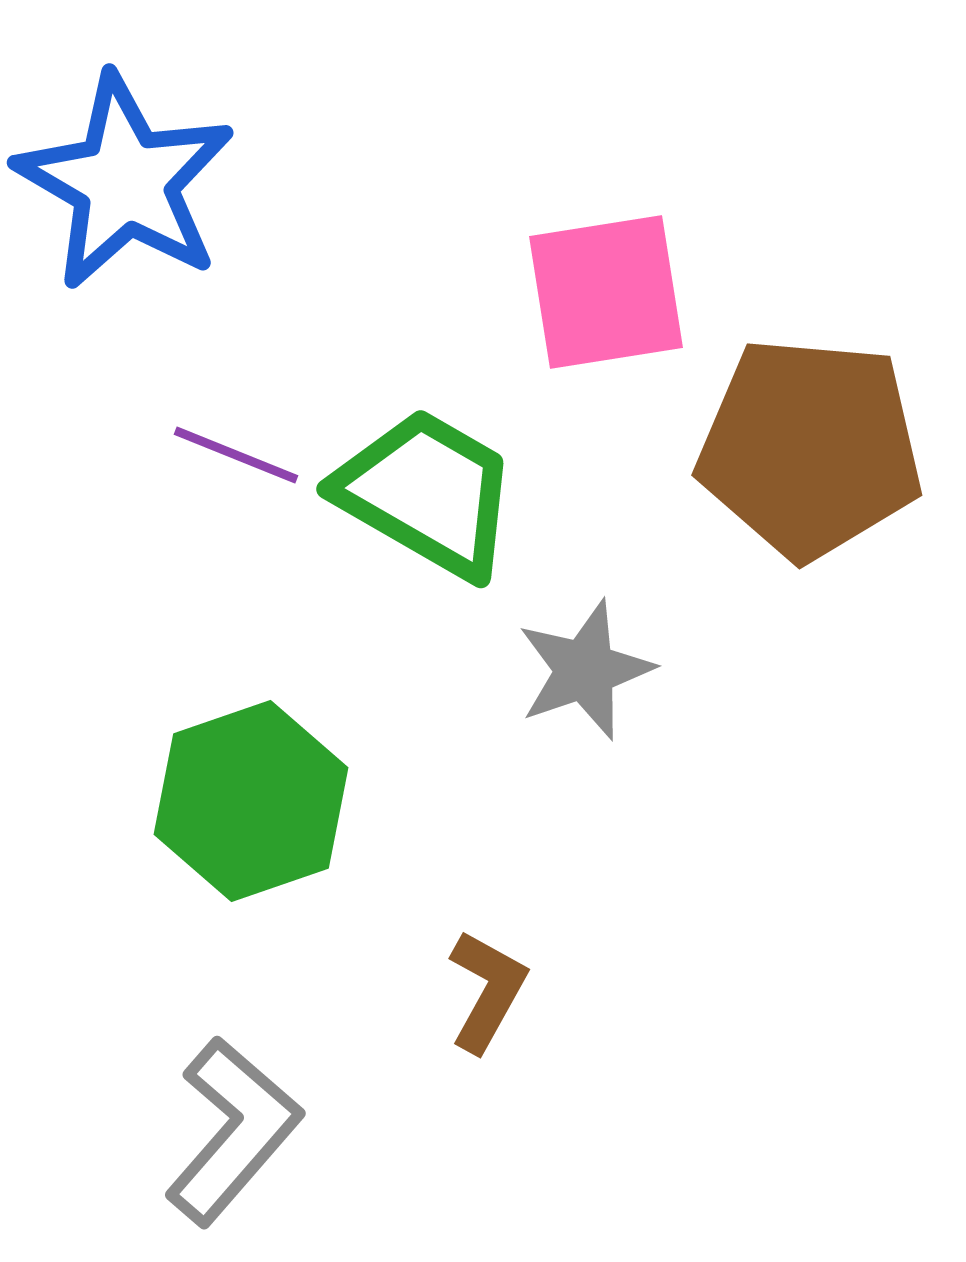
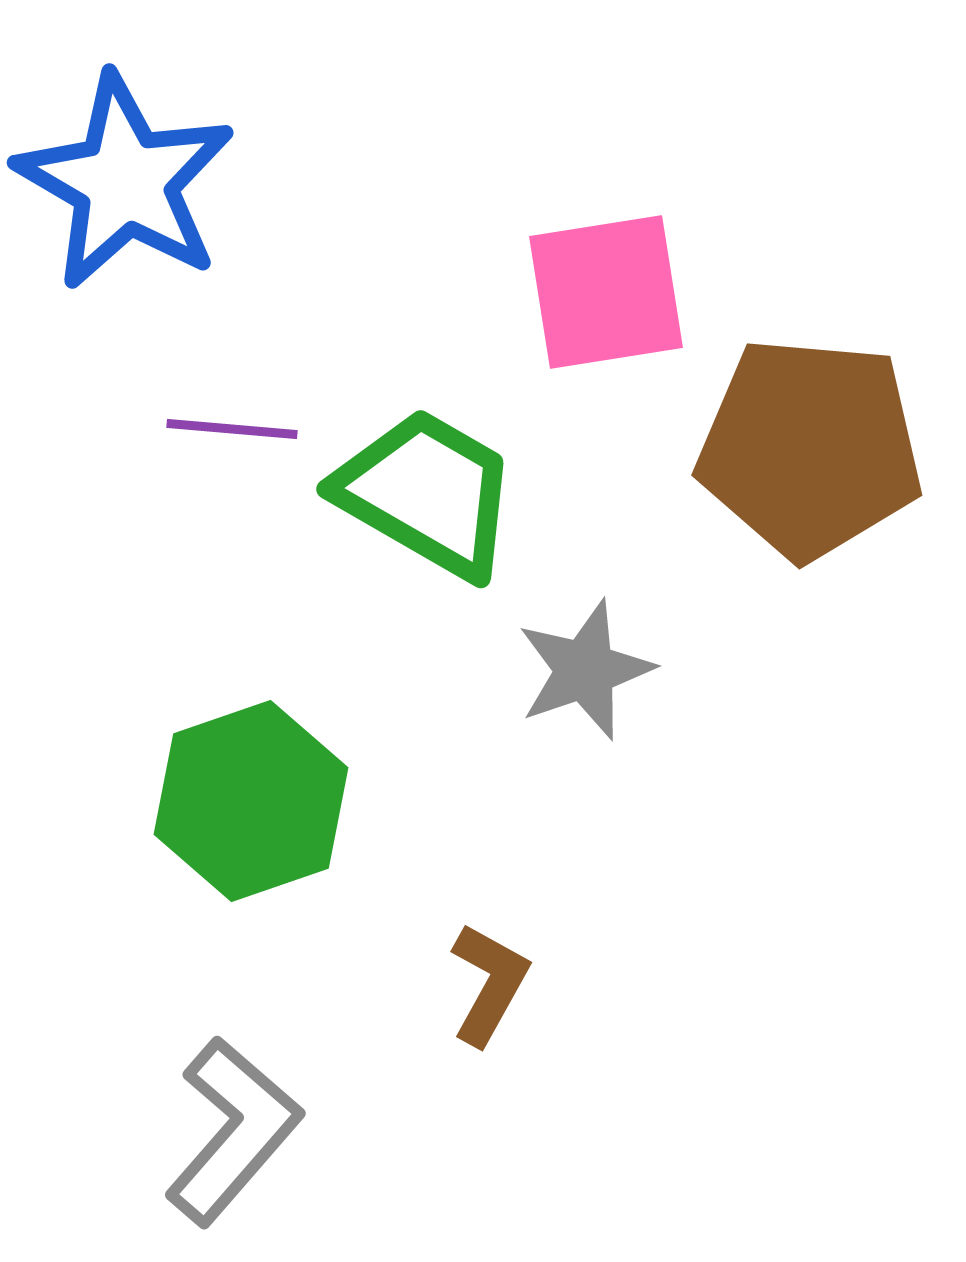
purple line: moved 4 px left, 26 px up; rotated 17 degrees counterclockwise
brown L-shape: moved 2 px right, 7 px up
